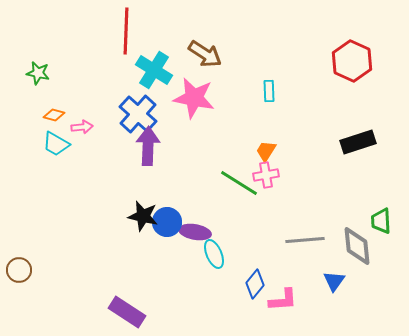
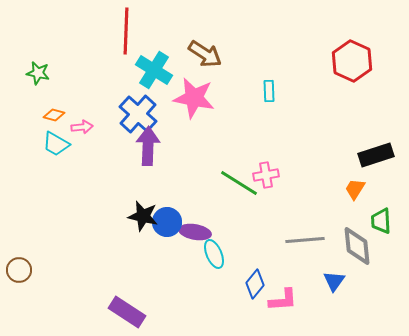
black rectangle: moved 18 px right, 13 px down
orange trapezoid: moved 89 px right, 38 px down
